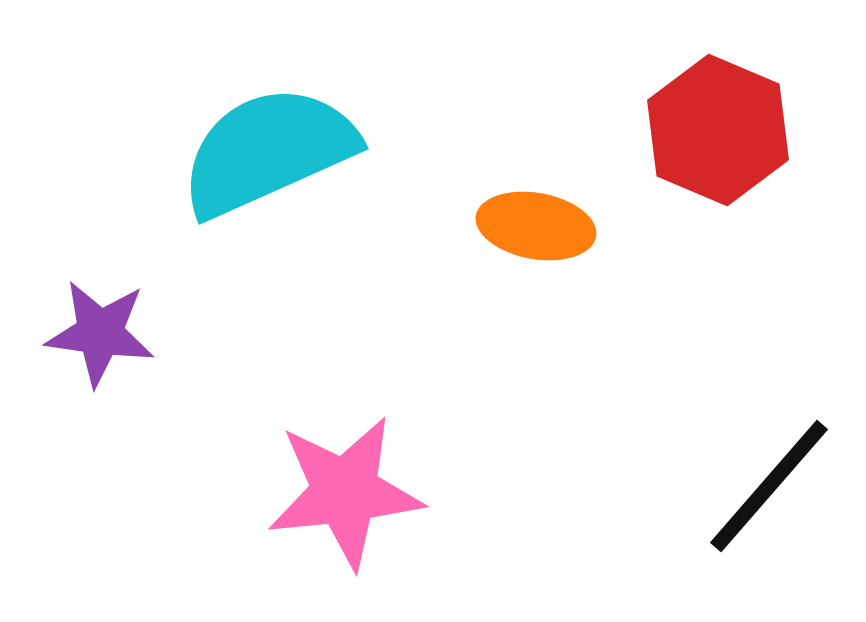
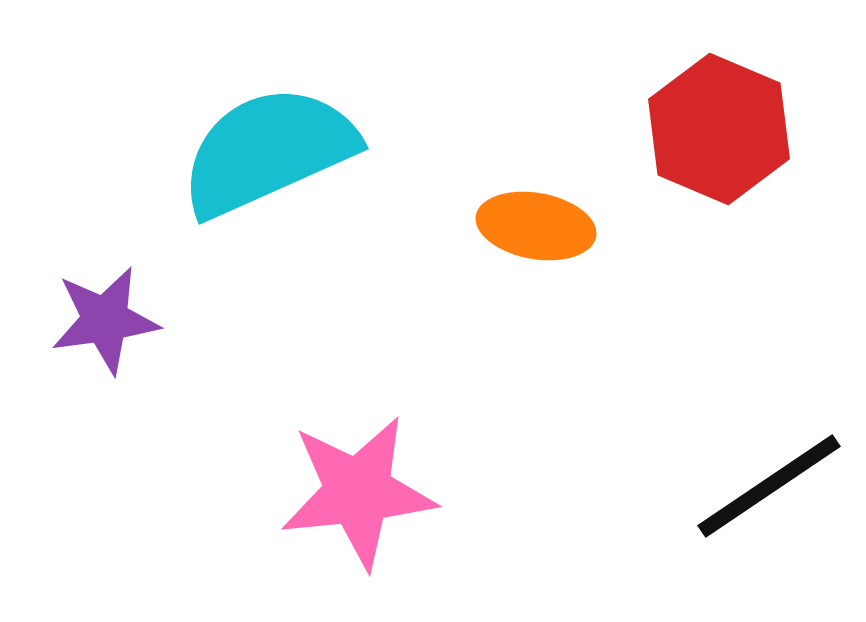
red hexagon: moved 1 px right, 1 px up
purple star: moved 5 px right, 13 px up; rotated 16 degrees counterclockwise
black line: rotated 15 degrees clockwise
pink star: moved 13 px right
